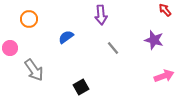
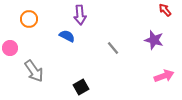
purple arrow: moved 21 px left
blue semicircle: moved 1 px right, 1 px up; rotated 63 degrees clockwise
gray arrow: moved 1 px down
